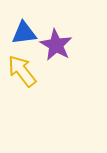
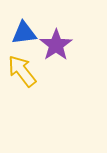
purple star: rotated 8 degrees clockwise
